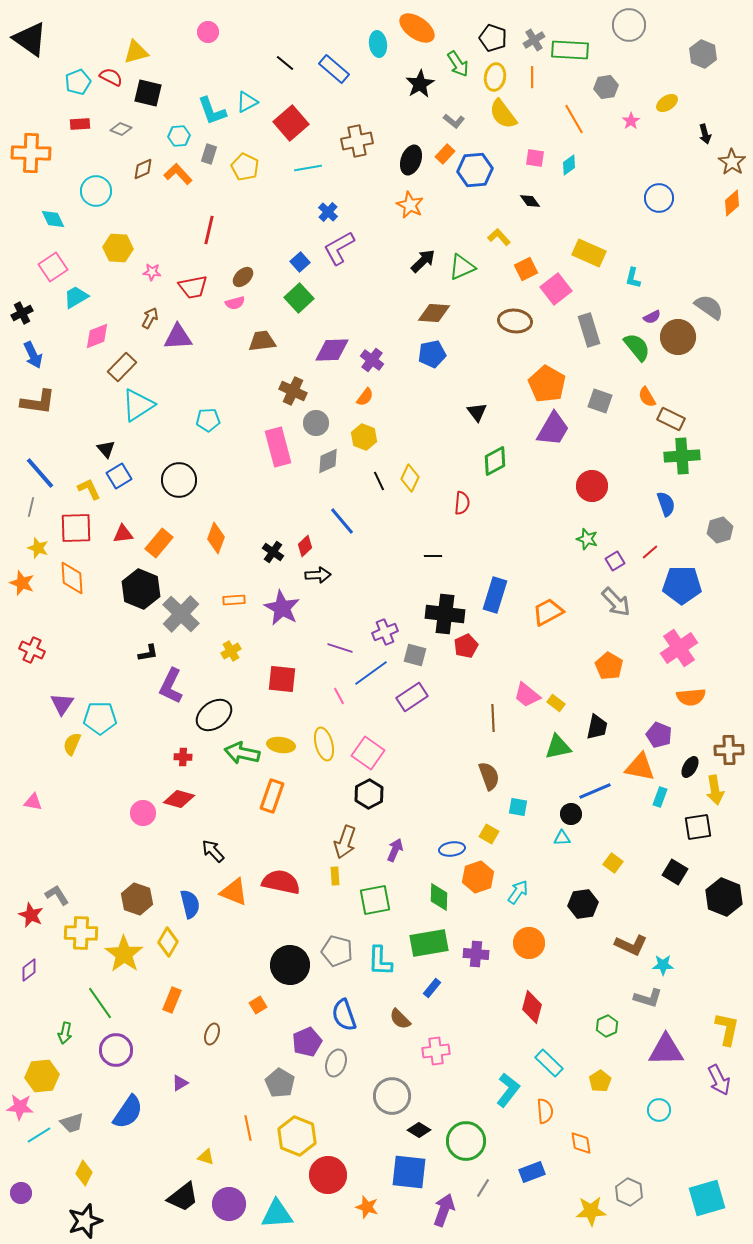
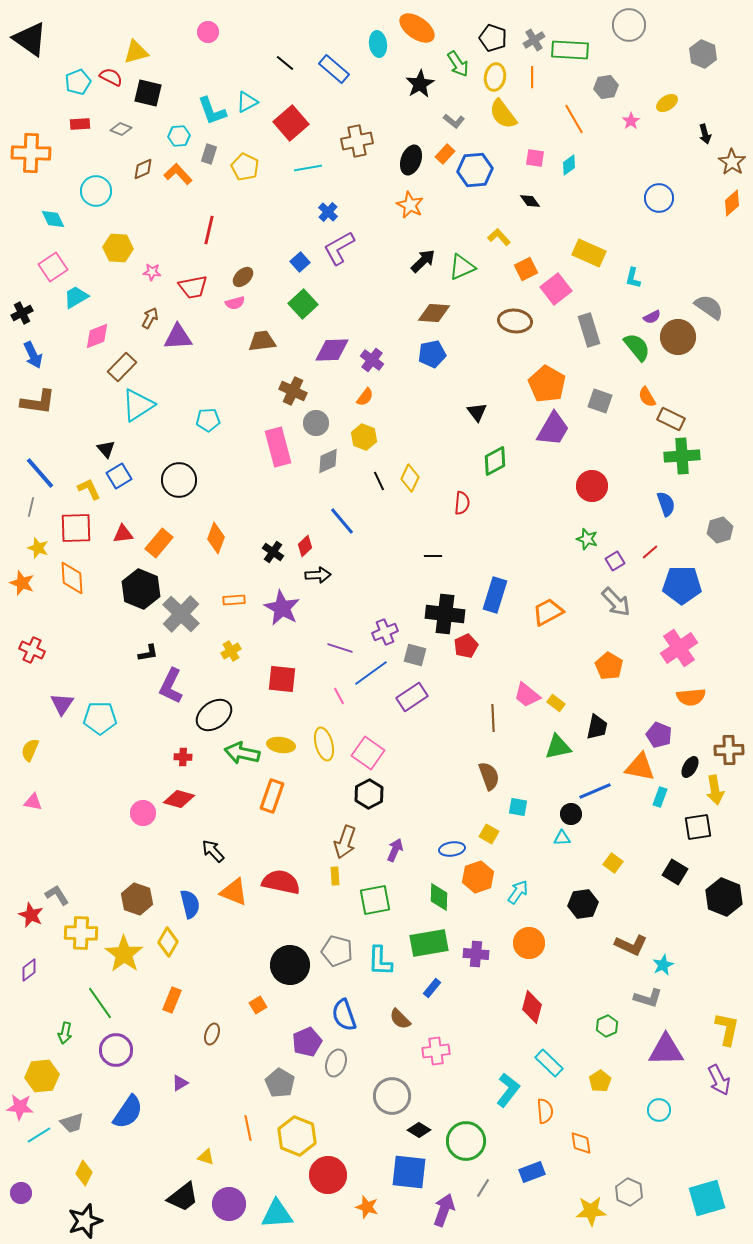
green square at (299, 298): moved 4 px right, 6 px down
yellow semicircle at (72, 744): moved 42 px left, 6 px down
cyan star at (663, 965): rotated 25 degrees counterclockwise
